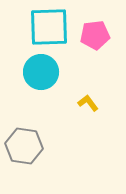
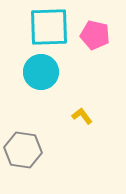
pink pentagon: rotated 20 degrees clockwise
yellow L-shape: moved 6 px left, 13 px down
gray hexagon: moved 1 px left, 4 px down
